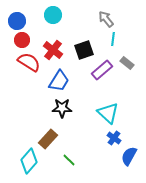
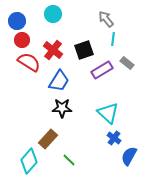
cyan circle: moved 1 px up
purple rectangle: rotated 10 degrees clockwise
